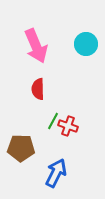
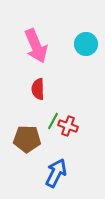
brown pentagon: moved 6 px right, 9 px up
